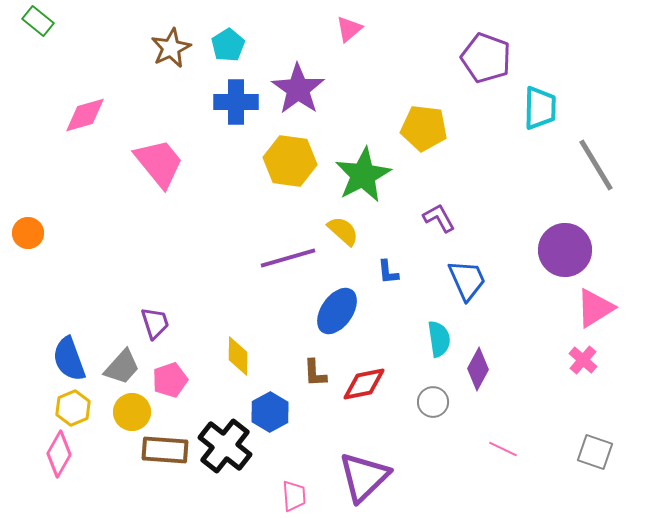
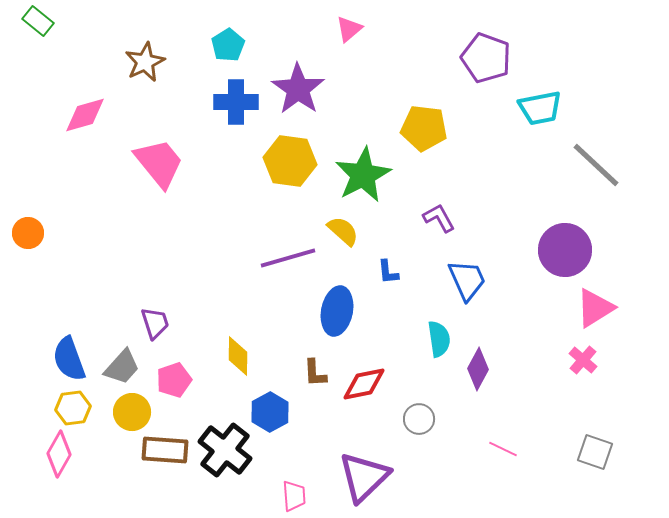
brown star at (171, 48): moved 26 px left, 14 px down
cyan trapezoid at (540, 108): rotated 78 degrees clockwise
gray line at (596, 165): rotated 16 degrees counterclockwise
blue ellipse at (337, 311): rotated 24 degrees counterclockwise
pink pentagon at (170, 380): moved 4 px right
gray circle at (433, 402): moved 14 px left, 17 px down
yellow hexagon at (73, 408): rotated 16 degrees clockwise
black cross at (225, 446): moved 4 px down
